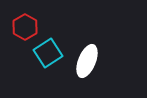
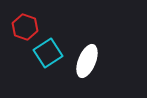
red hexagon: rotated 10 degrees counterclockwise
